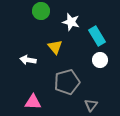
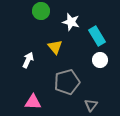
white arrow: rotated 105 degrees clockwise
